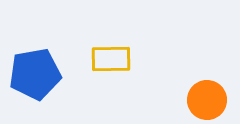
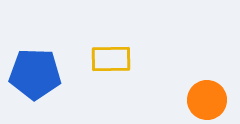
blue pentagon: rotated 12 degrees clockwise
